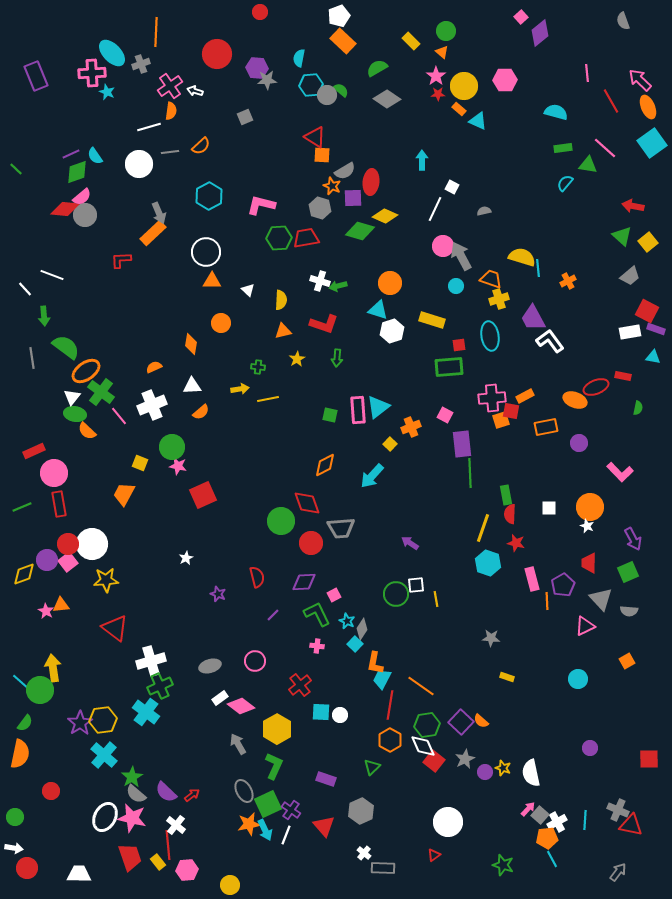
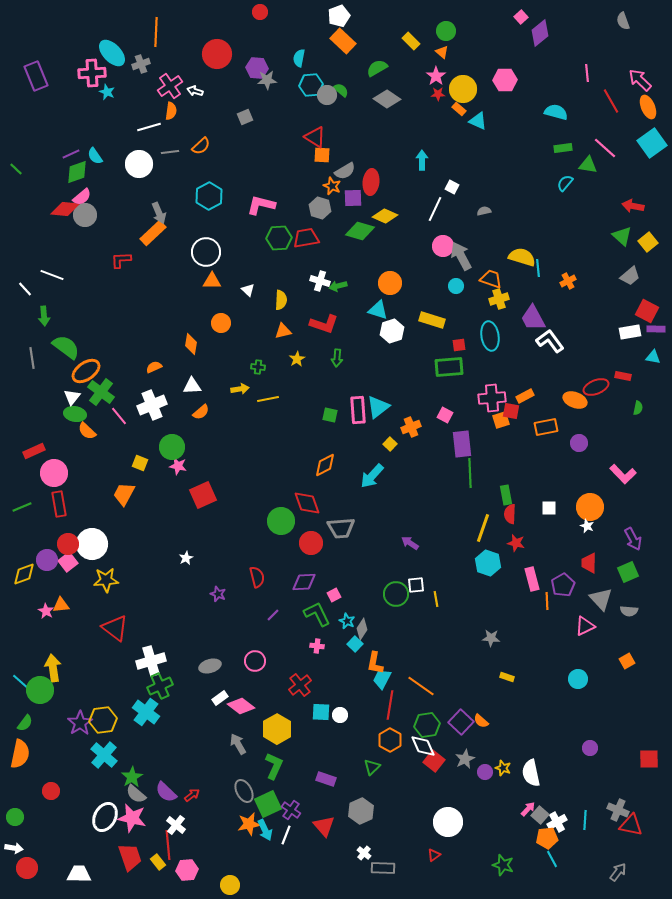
yellow circle at (464, 86): moved 1 px left, 3 px down
purple rectangle at (656, 329): rotated 18 degrees counterclockwise
pink L-shape at (620, 472): moved 3 px right, 2 px down
